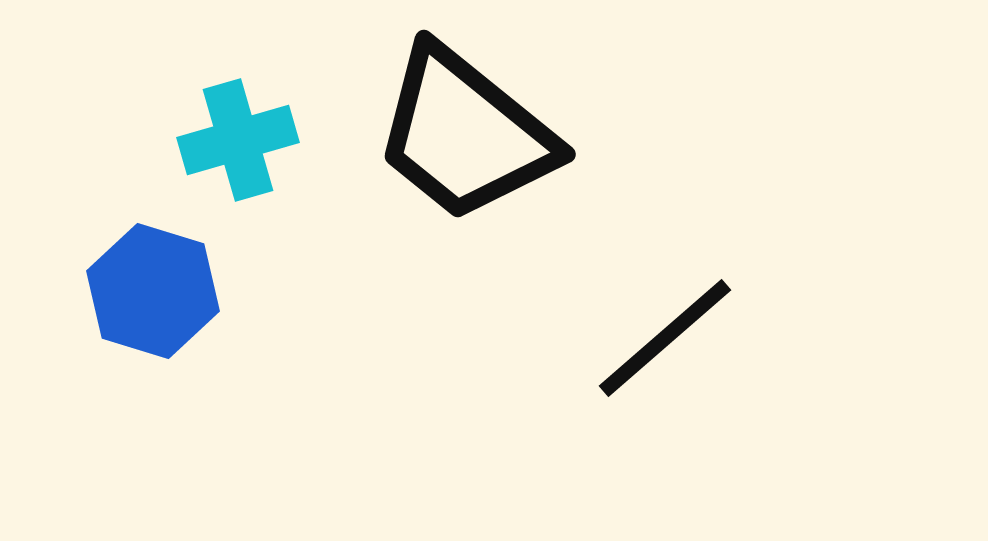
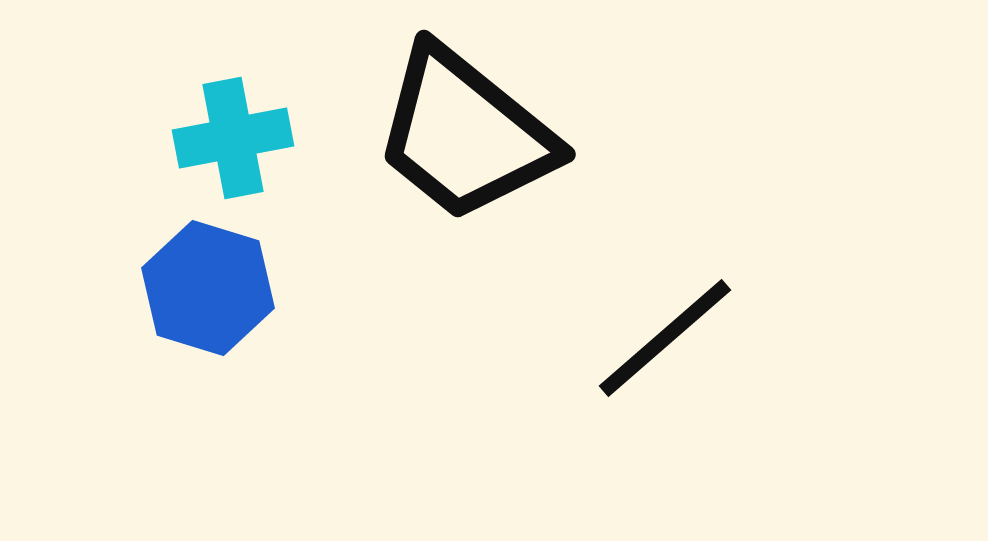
cyan cross: moved 5 px left, 2 px up; rotated 5 degrees clockwise
blue hexagon: moved 55 px right, 3 px up
